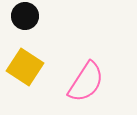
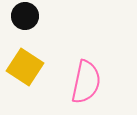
pink semicircle: rotated 21 degrees counterclockwise
